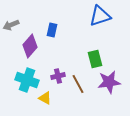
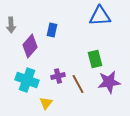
blue triangle: rotated 15 degrees clockwise
gray arrow: rotated 70 degrees counterclockwise
yellow triangle: moved 1 px right, 5 px down; rotated 40 degrees clockwise
